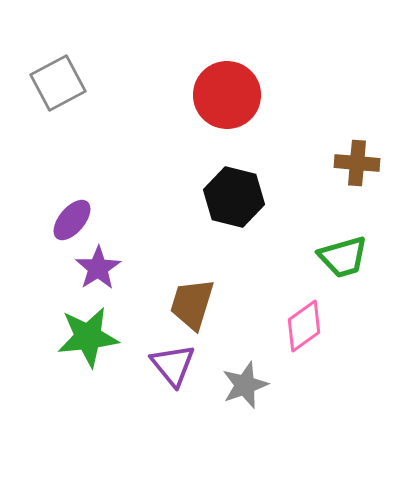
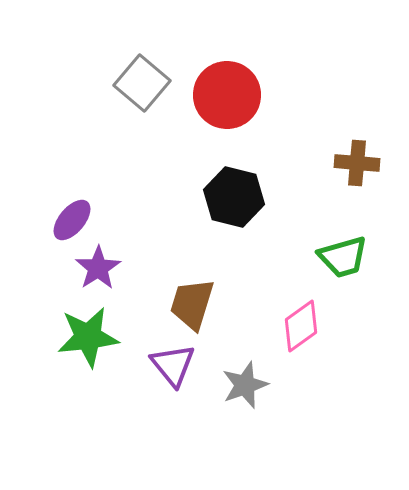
gray square: moved 84 px right; rotated 22 degrees counterclockwise
pink diamond: moved 3 px left
